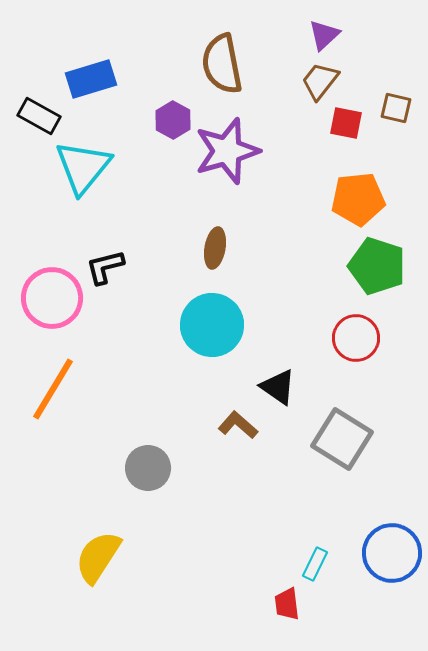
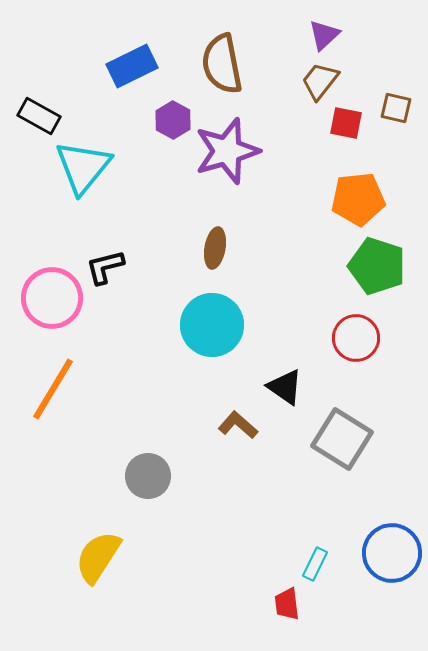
blue rectangle: moved 41 px right, 13 px up; rotated 9 degrees counterclockwise
black triangle: moved 7 px right
gray circle: moved 8 px down
